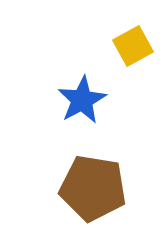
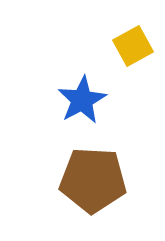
brown pentagon: moved 8 px up; rotated 6 degrees counterclockwise
